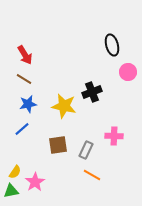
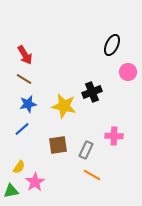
black ellipse: rotated 40 degrees clockwise
yellow semicircle: moved 4 px right, 5 px up
